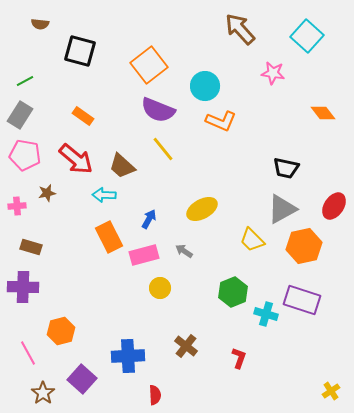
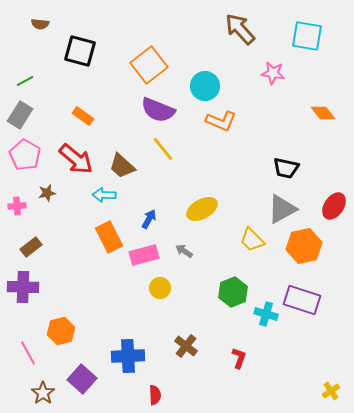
cyan square at (307, 36): rotated 32 degrees counterclockwise
pink pentagon at (25, 155): rotated 20 degrees clockwise
brown rectangle at (31, 247): rotated 55 degrees counterclockwise
